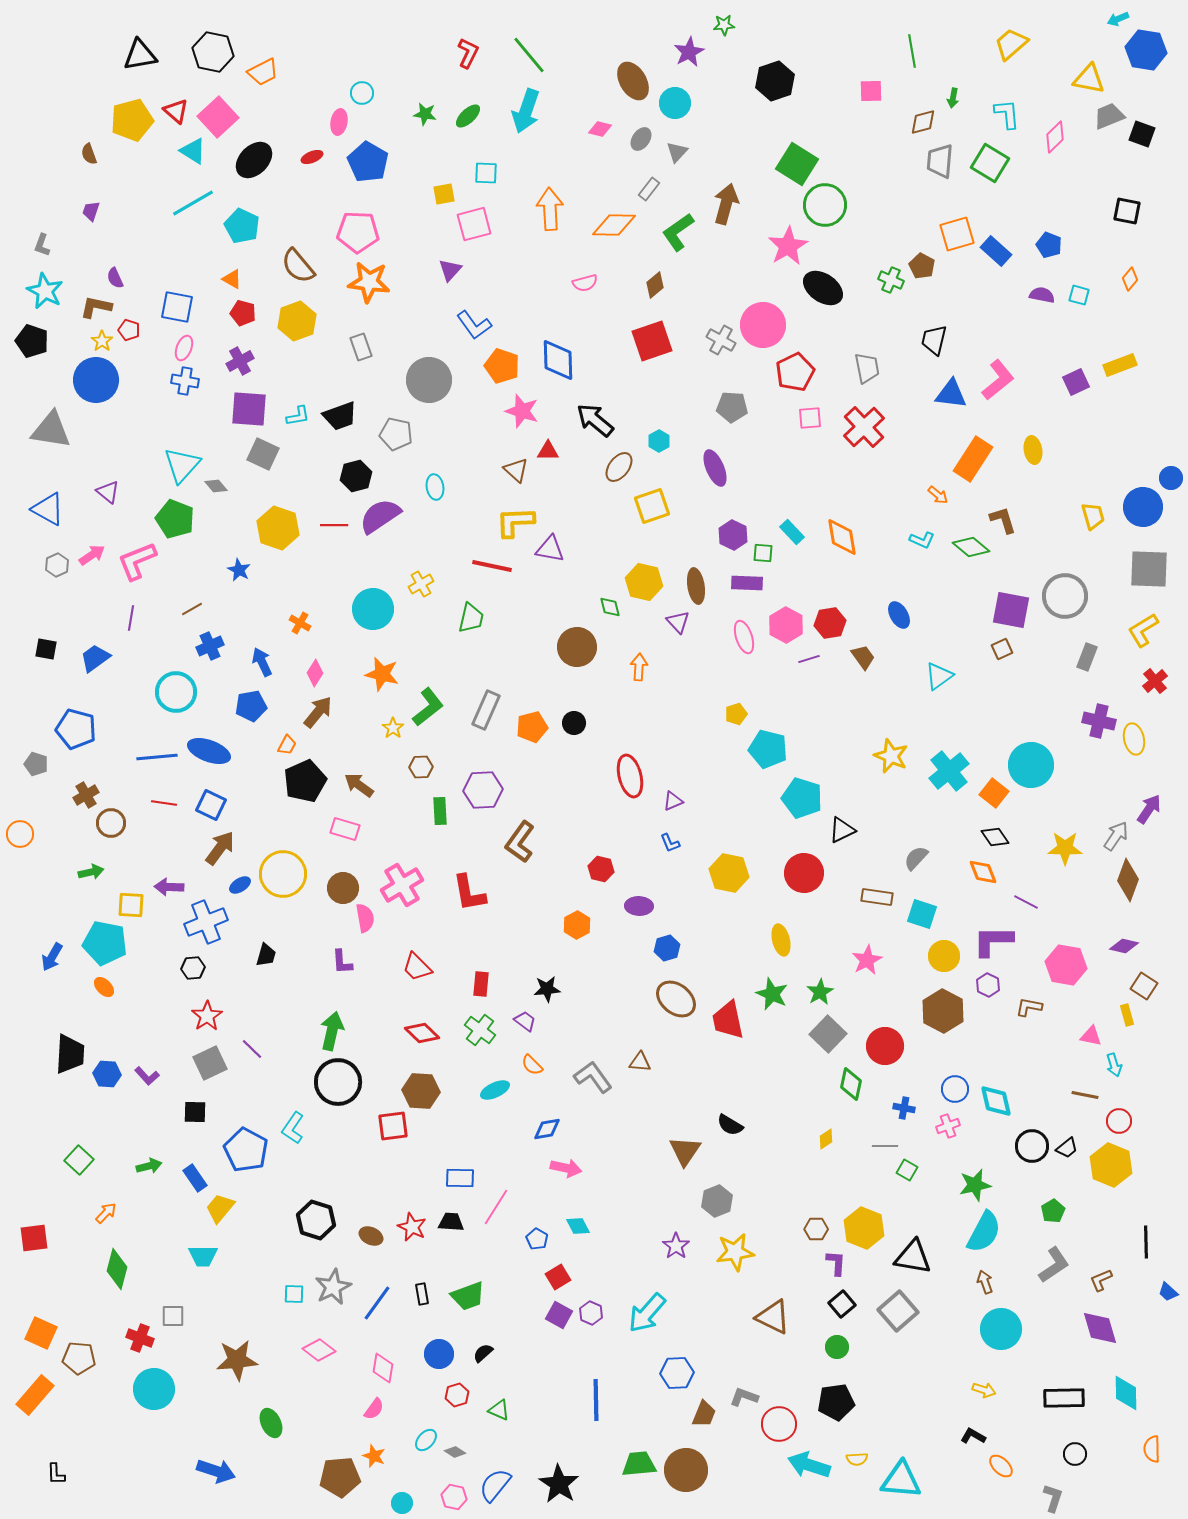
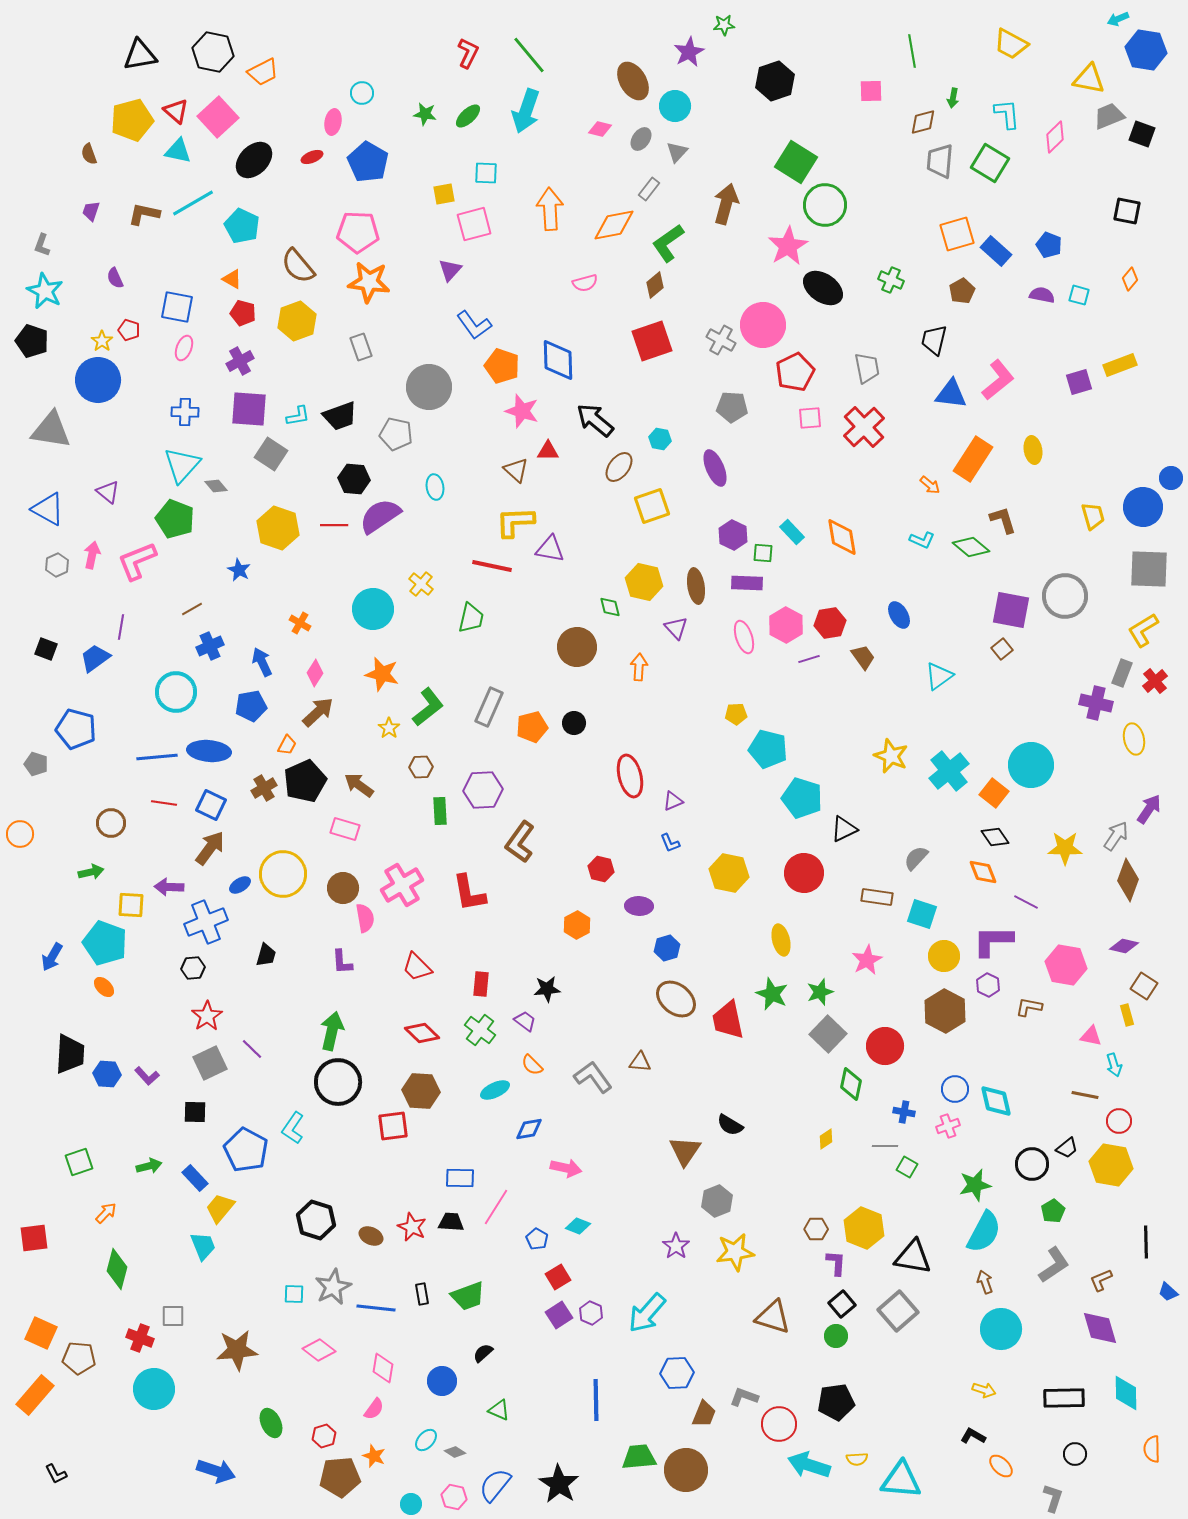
yellow trapezoid at (1011, 44): rotated 111 degrees counterclockwise
cyan circle at (675, 103): moved 3 px down
pink ellipse at (339, 122): moved 6 px left
cyan triangle at (193, 151): moved 15 px left; rotated 20 degrees counterclockwise
green square at (797, 164): moved 1 px left, 2 px up
orange diamond at (614, 225): rotated 12 degrees counterclockwise
green L-shape at (678, 232): moved 10 px left, 11 px down
brown pentagon at (922, 266): moved 40 px right, 25 px down; rotated 15 degrees clockwise
brown L-shape at (96, 307): moved 48 px right, 93 px up
blue circle at (96, 380): moved 2 px right
gray circle at (429, 380): moved 7 px down
blue cross at (185, 381): moved 31 px down; rotated 8 degrees counterclockwise
purple square at (1076, 382): moved 3 px right; rotated 8 degrees clockwise
cyan hexagon at (659, 441): moved 1 px right, 2 px up; rotated 20 degrees counterclockwise
gray square at (263, 454): moved 8 px right; rotated 8 degrees clockwise
black hexagon at (356, 476): moved 2 px left, 3 px down; rotated 20 degrees clockwise
orange arrow at (938, 495): moved 8 px left, 10 px up
pink arrow at (92, 555): rotated 44 degrees counterclockwise
yellow cross at (421, 584): rotated 20 degrees counterclockwise
purple line at (131, 618): moved 10 px left, 9 px down
purple triangle at (678, 622): moved 2 px left, 6 px down
black square at (46, 649): rotated 10 degrees clockwise
brown square at (1002, 649): rotated 15 degrees counterclockwise
gray rectangle at (1087, 657): moved 35 px right, 16 px down
gray rectangle at (486, 710): moved 3 px right, 3 px up
brown arrow at (318, 712): rotated 8 degrees clockwise
yellow pentagon at (736, 714): rotated 15 degrees clockwise
purple cross at (1099, 721): moved 3 px left, 18 px up
yellow star at (393, 728): moved 4 px left
blue ellipse at (209, 751): rotated 15 degrees counterclockwise
brown cross at (86, 795): moved 178 px right, 7 px up
black triangle at (842, 830): moved 2 px right, 1 px up
brown arrow at (220, 848): moved 10 px left
cyan pentagon at (105, 943): rotated 9 degrees clockwise
green star at (820, 992): rotated 12 degrees clockwise
brown hexagon at (943, 1011): moved 2 px right
blue cross at (904, 1108): moved 4 px down
blue diamond at (547, 1129): moved 18 px left
black circle at (1032, 1146): moved 18 px down
green square at (79, 1160): moved 2 px down; rotated 28 degrees clockwise
yellow hexagon at (1111, 1165): rotated 12 degrees counterclockwise
green square at (907, 1170): moved 3 px up
blue rectangle at (195, 1178): rotated 8 degrees counterclockwise
cyan diamond at (578, 1226): rotated 40 degrees counterclockwise
cyan trapezoid at (203, 1256): moved 10 px up; rotated 112 degrees counterclockwise
blue line at (377, 1303): moved 1 px left, 5 px down; rotated 60 degrees clockwise
purple square at (559, 1315): rotated 28 degrees clockwise
brown triangle at (773, 1317): rotated 9 degrees counterclockwise
green circle at (837, 1347): moved 1 px left, 11 px up
blue circle at (439, 1354): moved 3 px right, 27 px down
brown star at (237, 1360): moved 10 px up
red hexagon at (457, 1395): moved 133 px left, 41 px down
green trapezoid at (639, 1464): moved 7 px up
black L-shape at (56, 1474): rotated 25 degrees counterclockwise
cyan circle at (402, 1503): moved 9 px right, 1 px down
